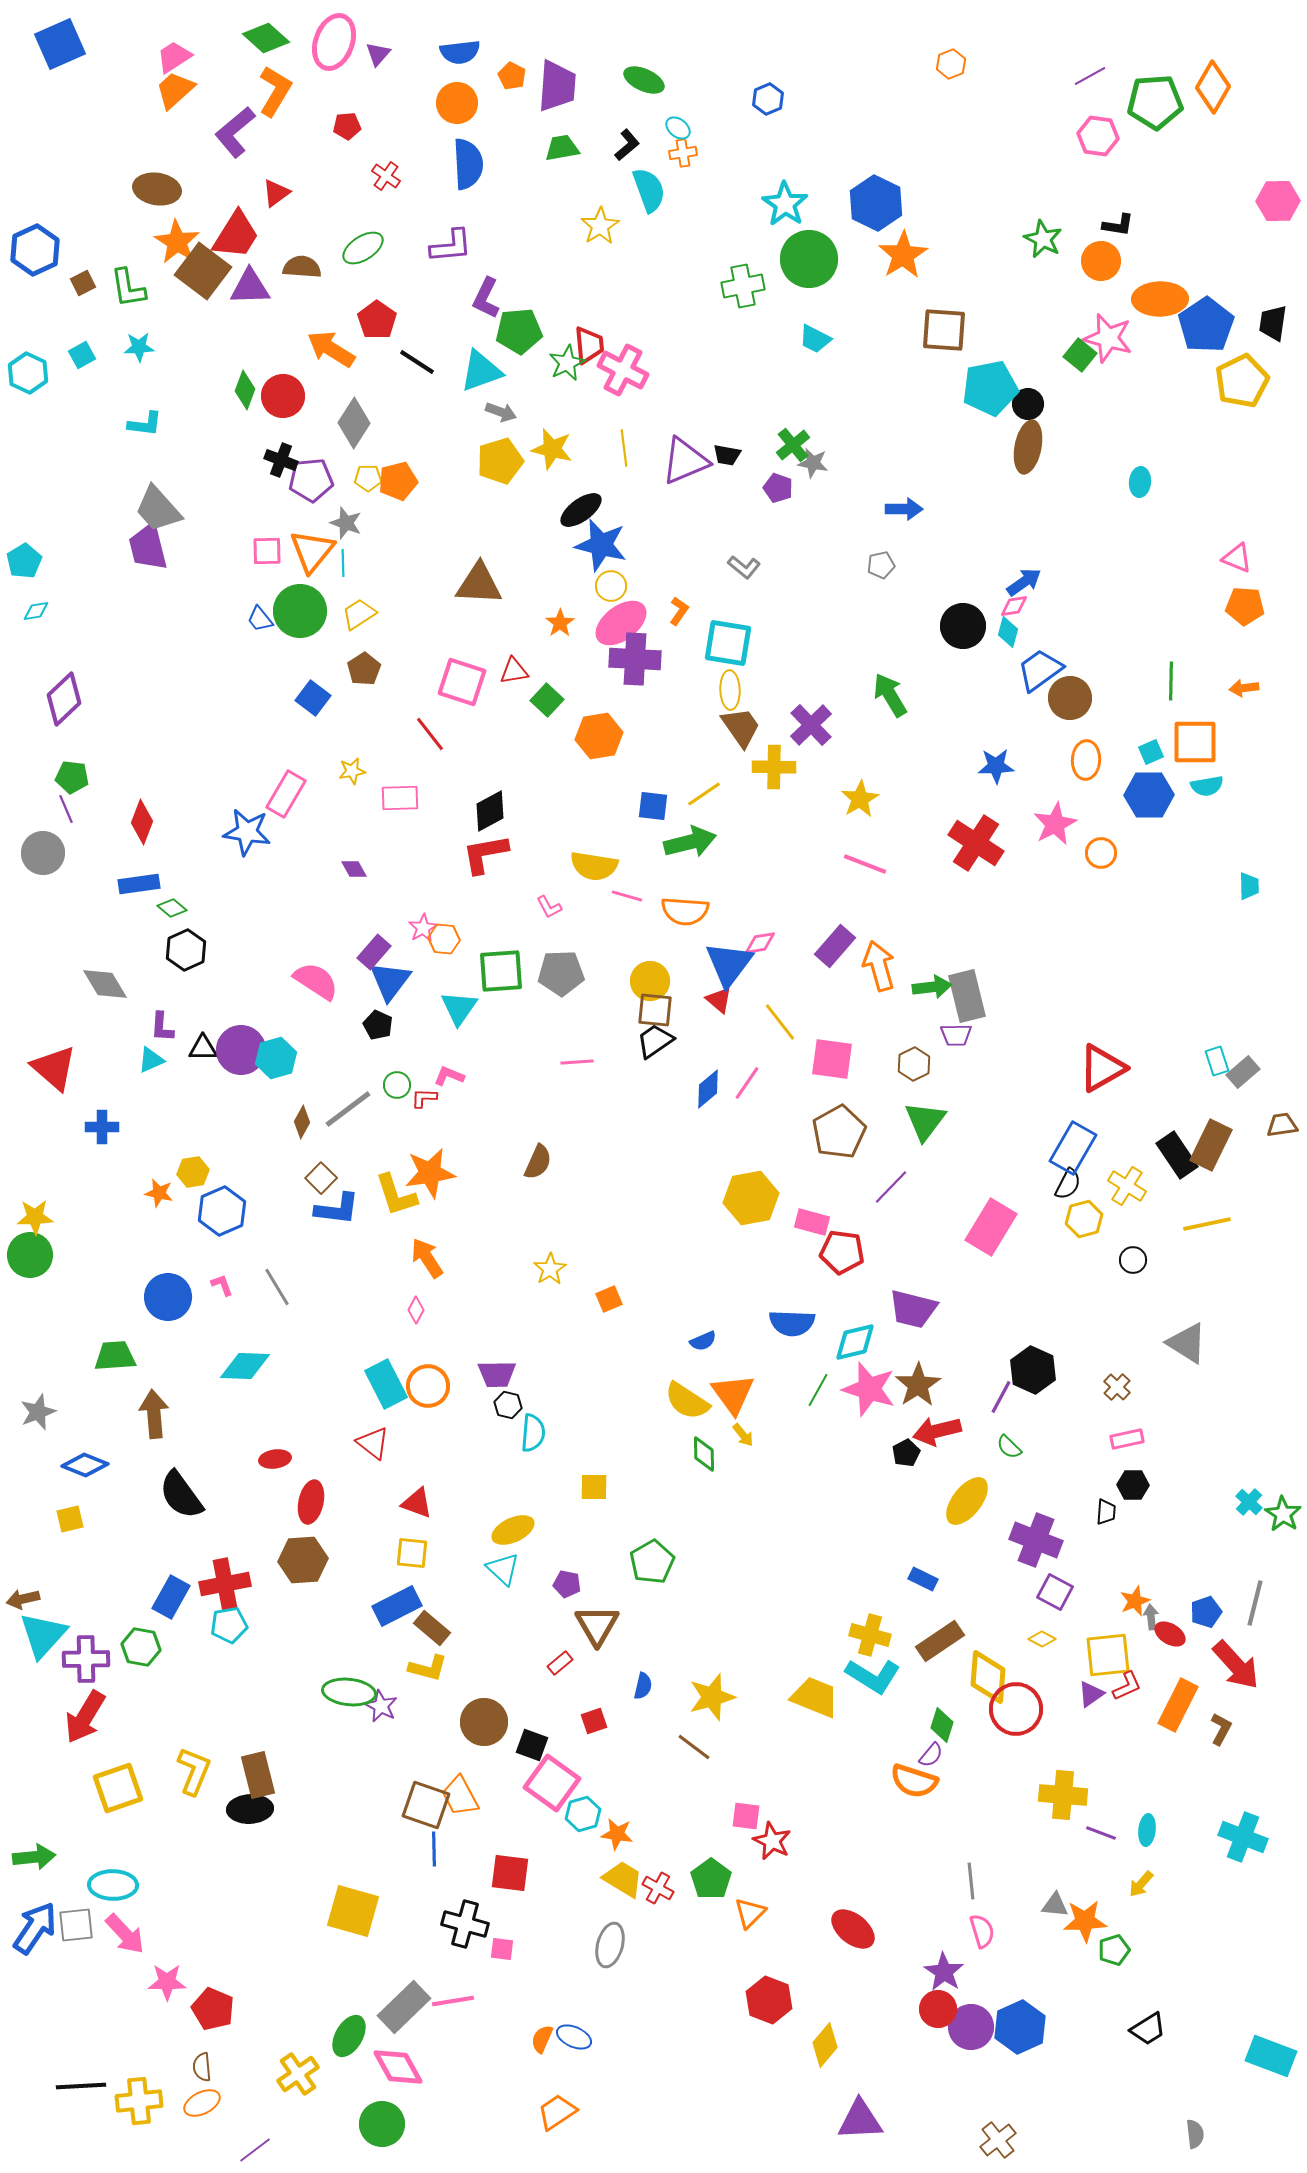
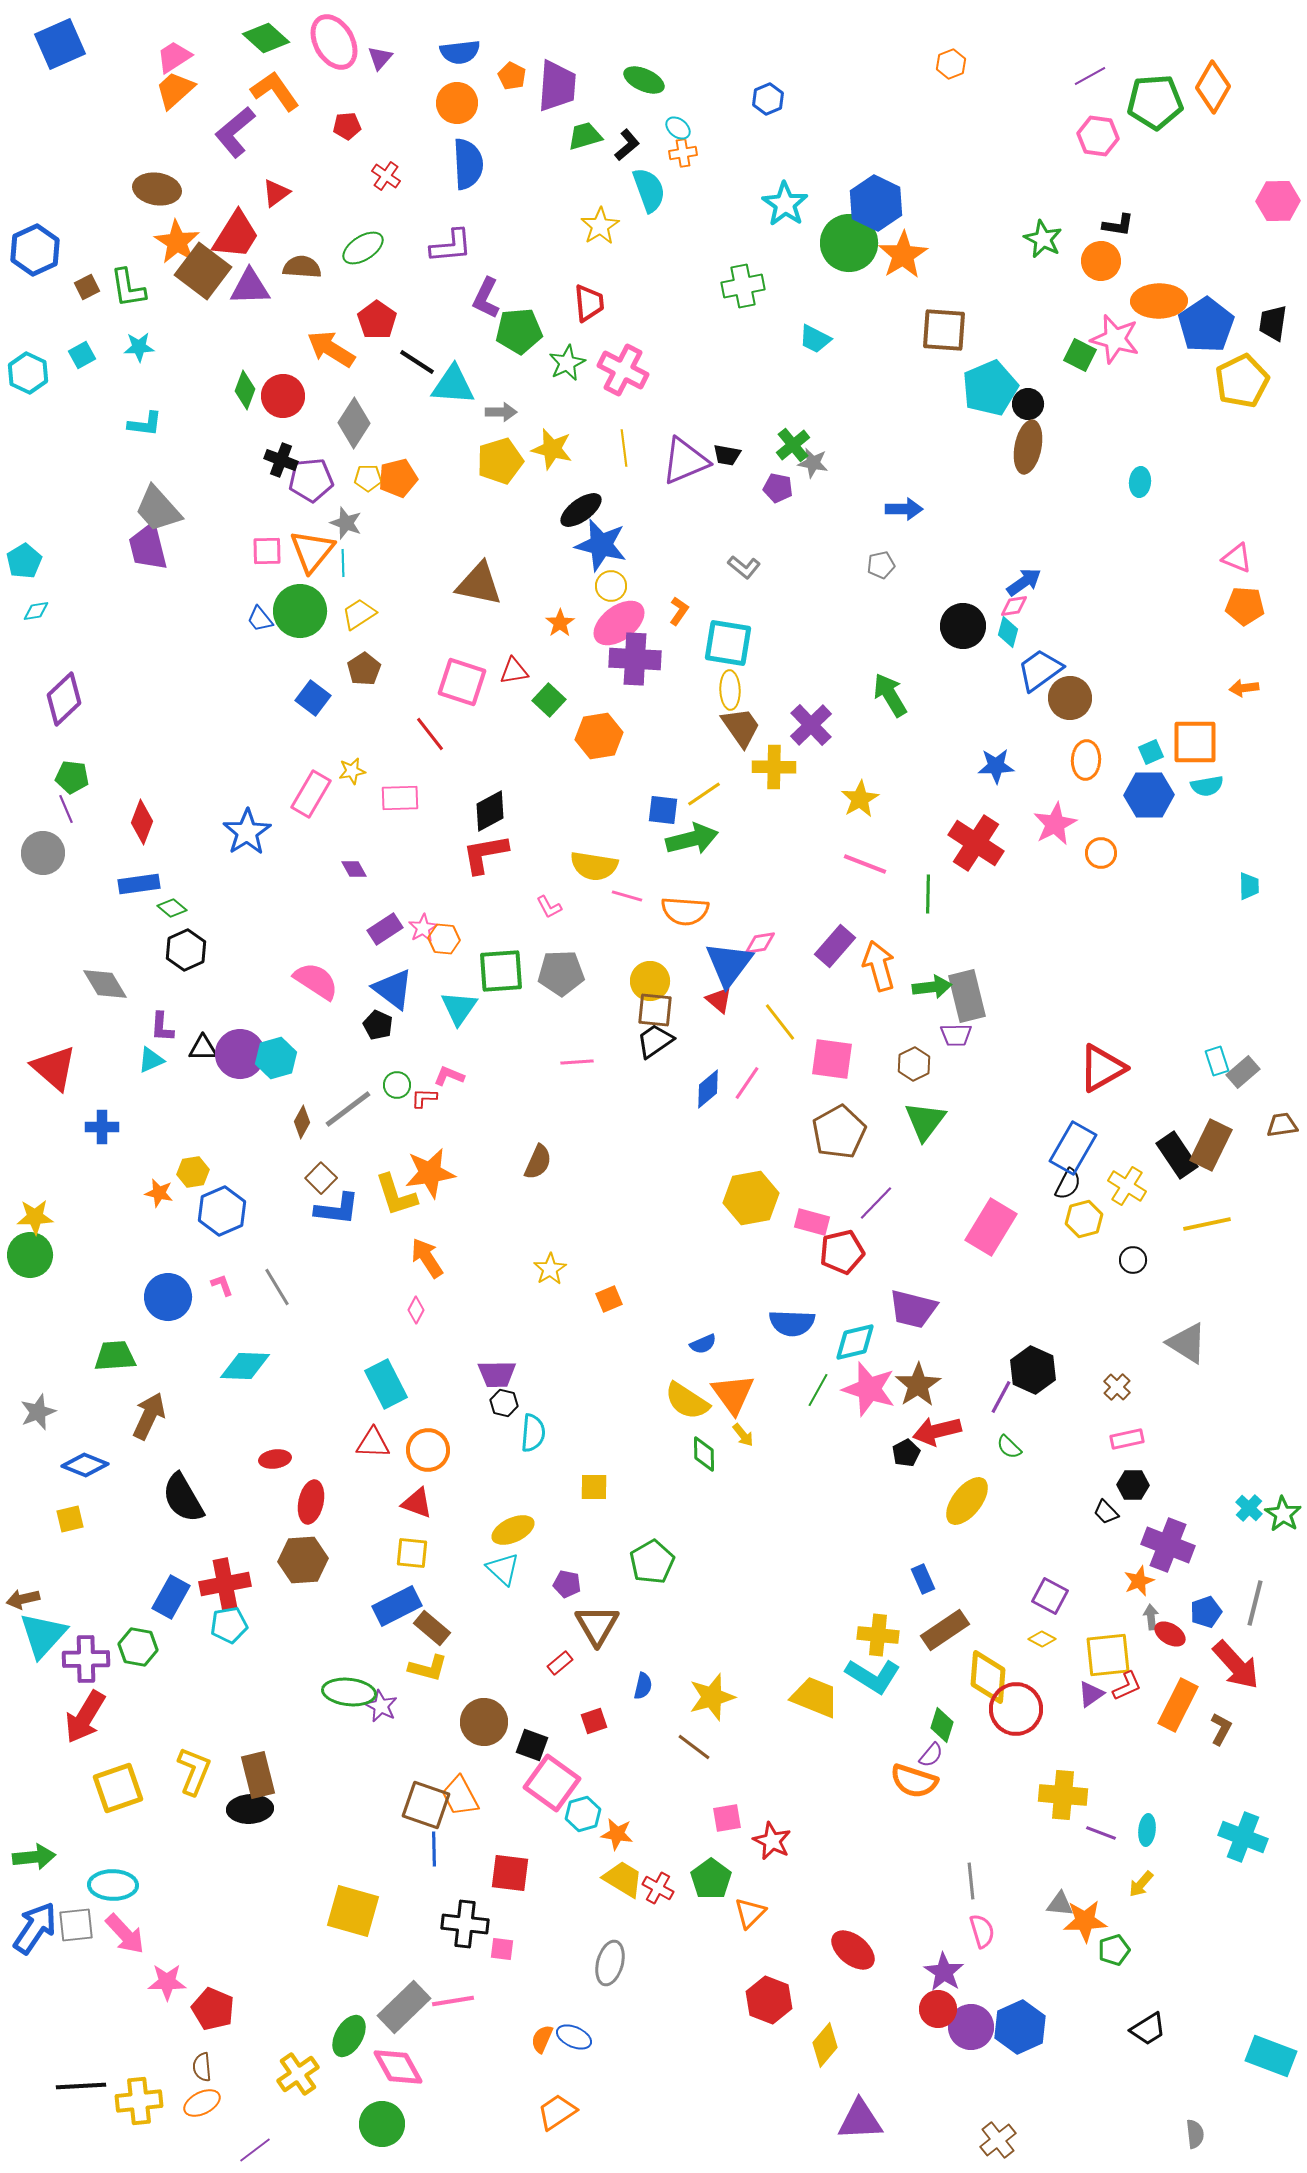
pink ellipse at (334, 42): rotated 50 degrees counterclockwise
purple triangle at (378, 54): moved 2 px right, 4 px down
orange L-shape at (275, 91): rotated 66 degrees counterclockwise
green trapezoid at (562, 148): moved 23 px right, 12 px up; rotated 6 degrees counterclockwise
green circle at (809, 259): moved 40 px right, 16 px up
brown square at (83, 283): moved 4 px right, 4 px down
orange ellipse at (1160, 299): moved 1 px left, 2 px down
pink star at (1108, 338): moved 7 px right, 1 px down
red trapezoid at (589, 345): moved 42 px up
green square at (1080, 355): rotated 12 degrees counterclockwise
cyan triangle at (481, 371): moved 28 px left, 14 px down; rotated 24 degrees clockwise
cyan pentagon at (990, 388): rotated 12 degrees counterclockwise
gray arrow at (501, 412): rotated 20 degrees counterclockwise
orange pentagon at (398, 481): moved 3 px up
purple pentagon at (778, 488): rotated 8 degrees counterclockwise
brown triangle at (479, 584): rotated 9 degrees clockwise
pink ellipse at (621, 623): moved 2 px left
green line at (1171, 681): moved 243 px left, 213 px down
green square at (547, 700): moved 2 px right
pink rectangle at (286, 794): moved 25 px right
blue square at (653, 806): moved 10 px right, 4 px down
blue star at (247, 832): rotated 30 degrees clockwise
green arrow at (690, 842): moved 2 px right, 3 px up
purple rectangle at (374, 952): moved 11 px right, 23 px up; rotated 16 degrees clockwise
blue triangle at (390, 981): moved 3 px right, 8 px down; rotated 30 degrees counterclockwise
purple circle at (241, 1050): moved 1 px left, 4 px down
purple line at (891, 1187): moved 15 px left, 16 px down
red pentagon at (842, 1252): rotated 21 degrees counterclockwise
blue semicircle at (703, 1341): moved 3 px down
orange circle at (428, 1386): moved 64 px down
black hexagon at (508, 1405): moved 4 px left, 2 px up
brown arrow at (154, 1414): moved 5 px left, 2 px down; rotated 30 degrees clockwise
red triangle at (373, 1443): rotated 36 degrees counterclockwise
black semicircle at (181, 1495): moved 2 px right, 3 px down; rotated 6 degrees clockwise
cyan cross at (1249, 1502): moved 6 px down
black trapezoid at (1106, 1512): rotated 132 degrees clockwise
purple cross at (1036, 1540): moved 132 px right, 5 px down
blue rectangle at (923, 1579): rotated 40 degrees clockwise
purple square at (1055, 1592): moved 5 px left, 4 px down
orange star at (1135, 1601): moved 4 px right, 20 px up
yellow cross at (870, 1635): moved 8 px right; rotated 9 degrees counterclockwise
brown rectangle at (940, 1641): moved 5 px right, 11 px up
green hexagon at (141, 1647): moved 3 px left
pink square at (746, 1816): moved 19 px left, 2 px down; rotated 16 degrees counterclockwise
gray triangle at (1055, 1905): moved 5 px right, 1 px up
black cross at (465, 1924): rotated 9 degrees counterclockwise
red ellipse at (853, 1929): moved 21 px down
gray ellipse at (610, 1945): moved 18 px down
